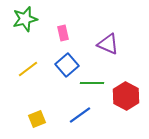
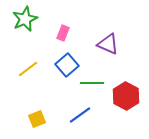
green star: rotated 10 degrees counterclockwise
pink rectangle: rotated 35 degrees clockwise
